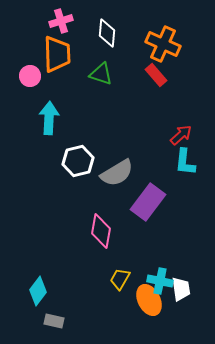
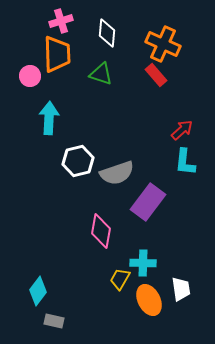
red arrow: moved 1 px right, 5 px up
gray semicircle: rotated 12 degrees clockwise
cyan cross: moved 17 px left, 18 px up; rotated 10 degrees counterclockwise
